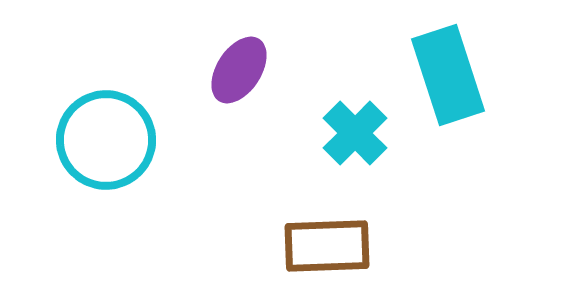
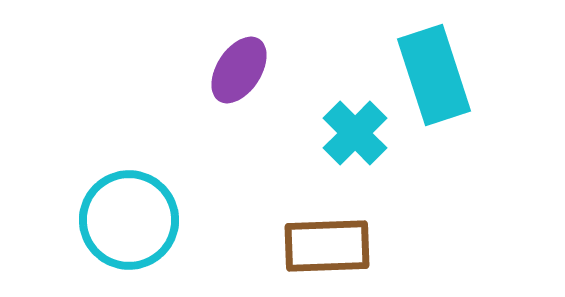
cyan rectangle: moved 14 px left
cyan circle: moved 23 px right, 80 px down
